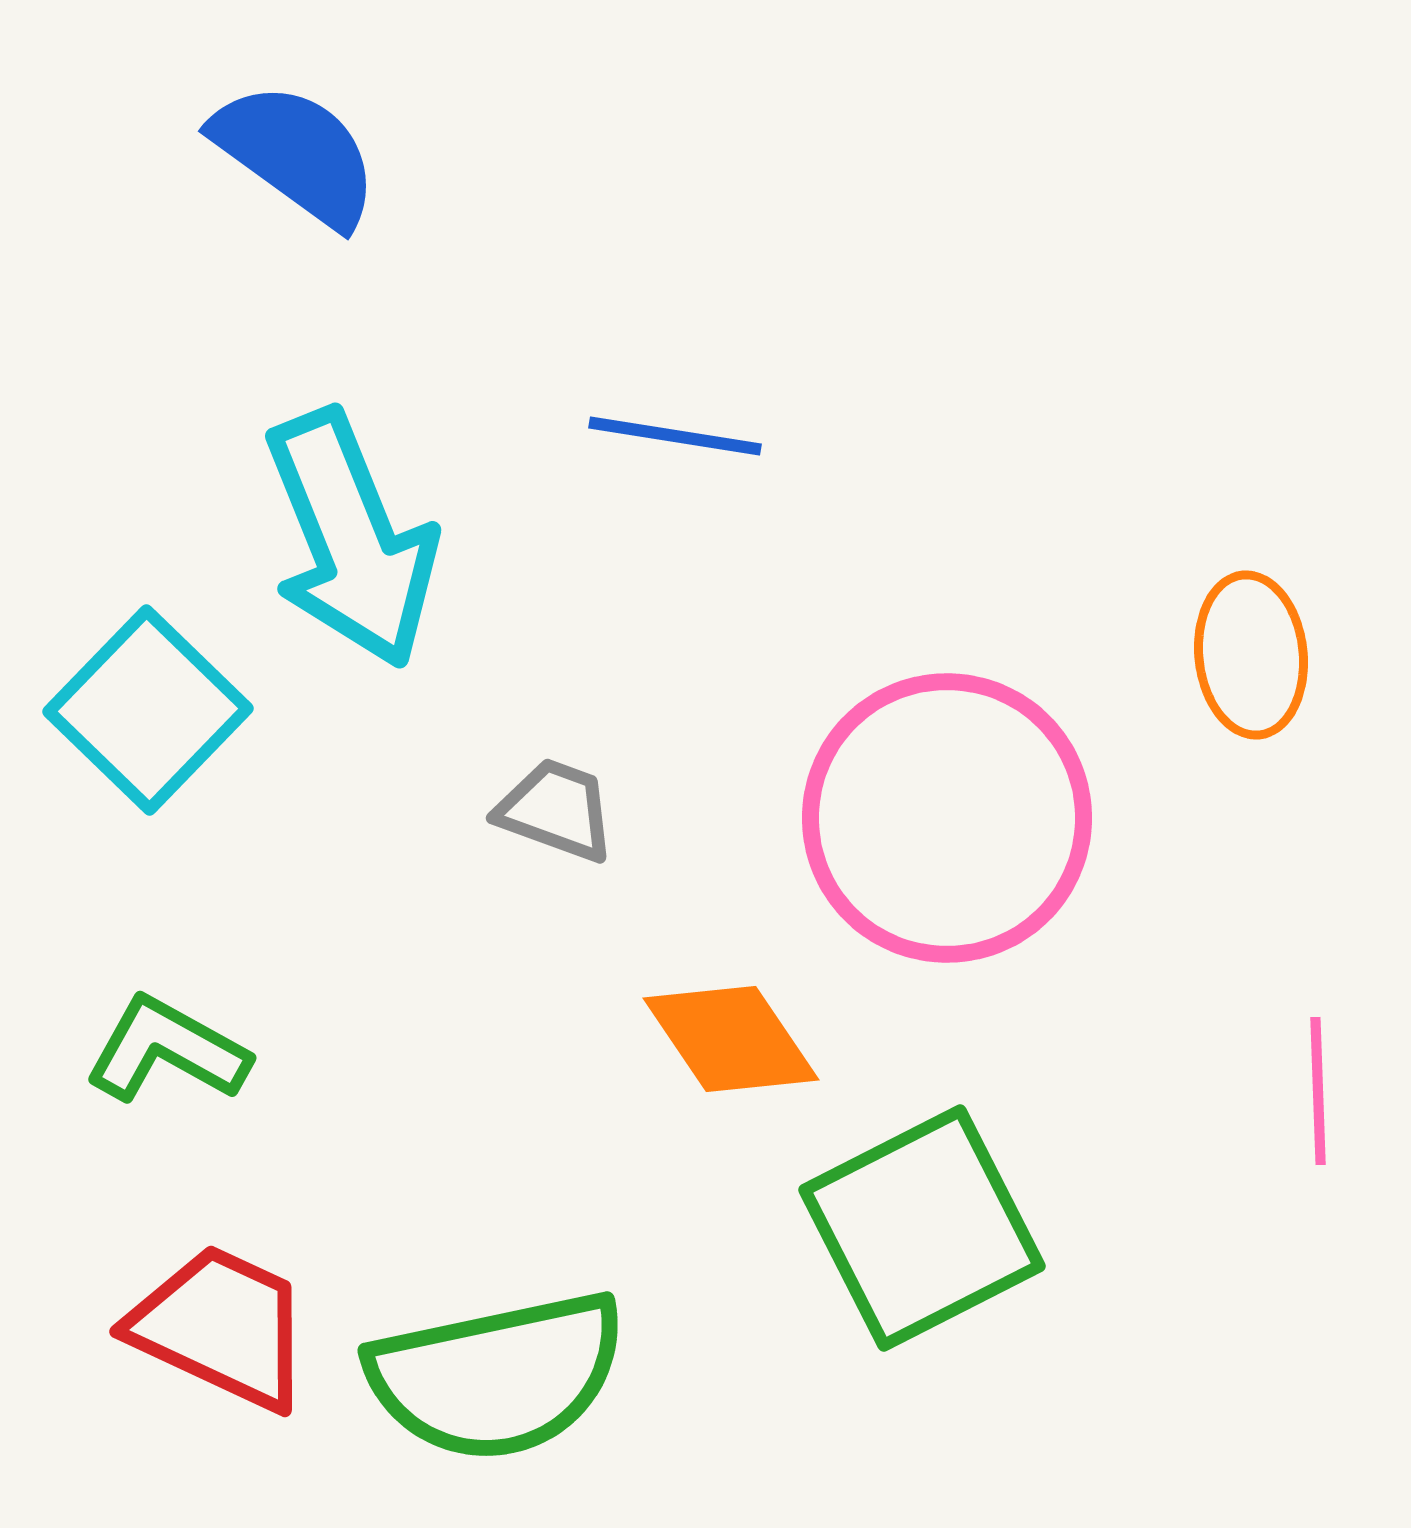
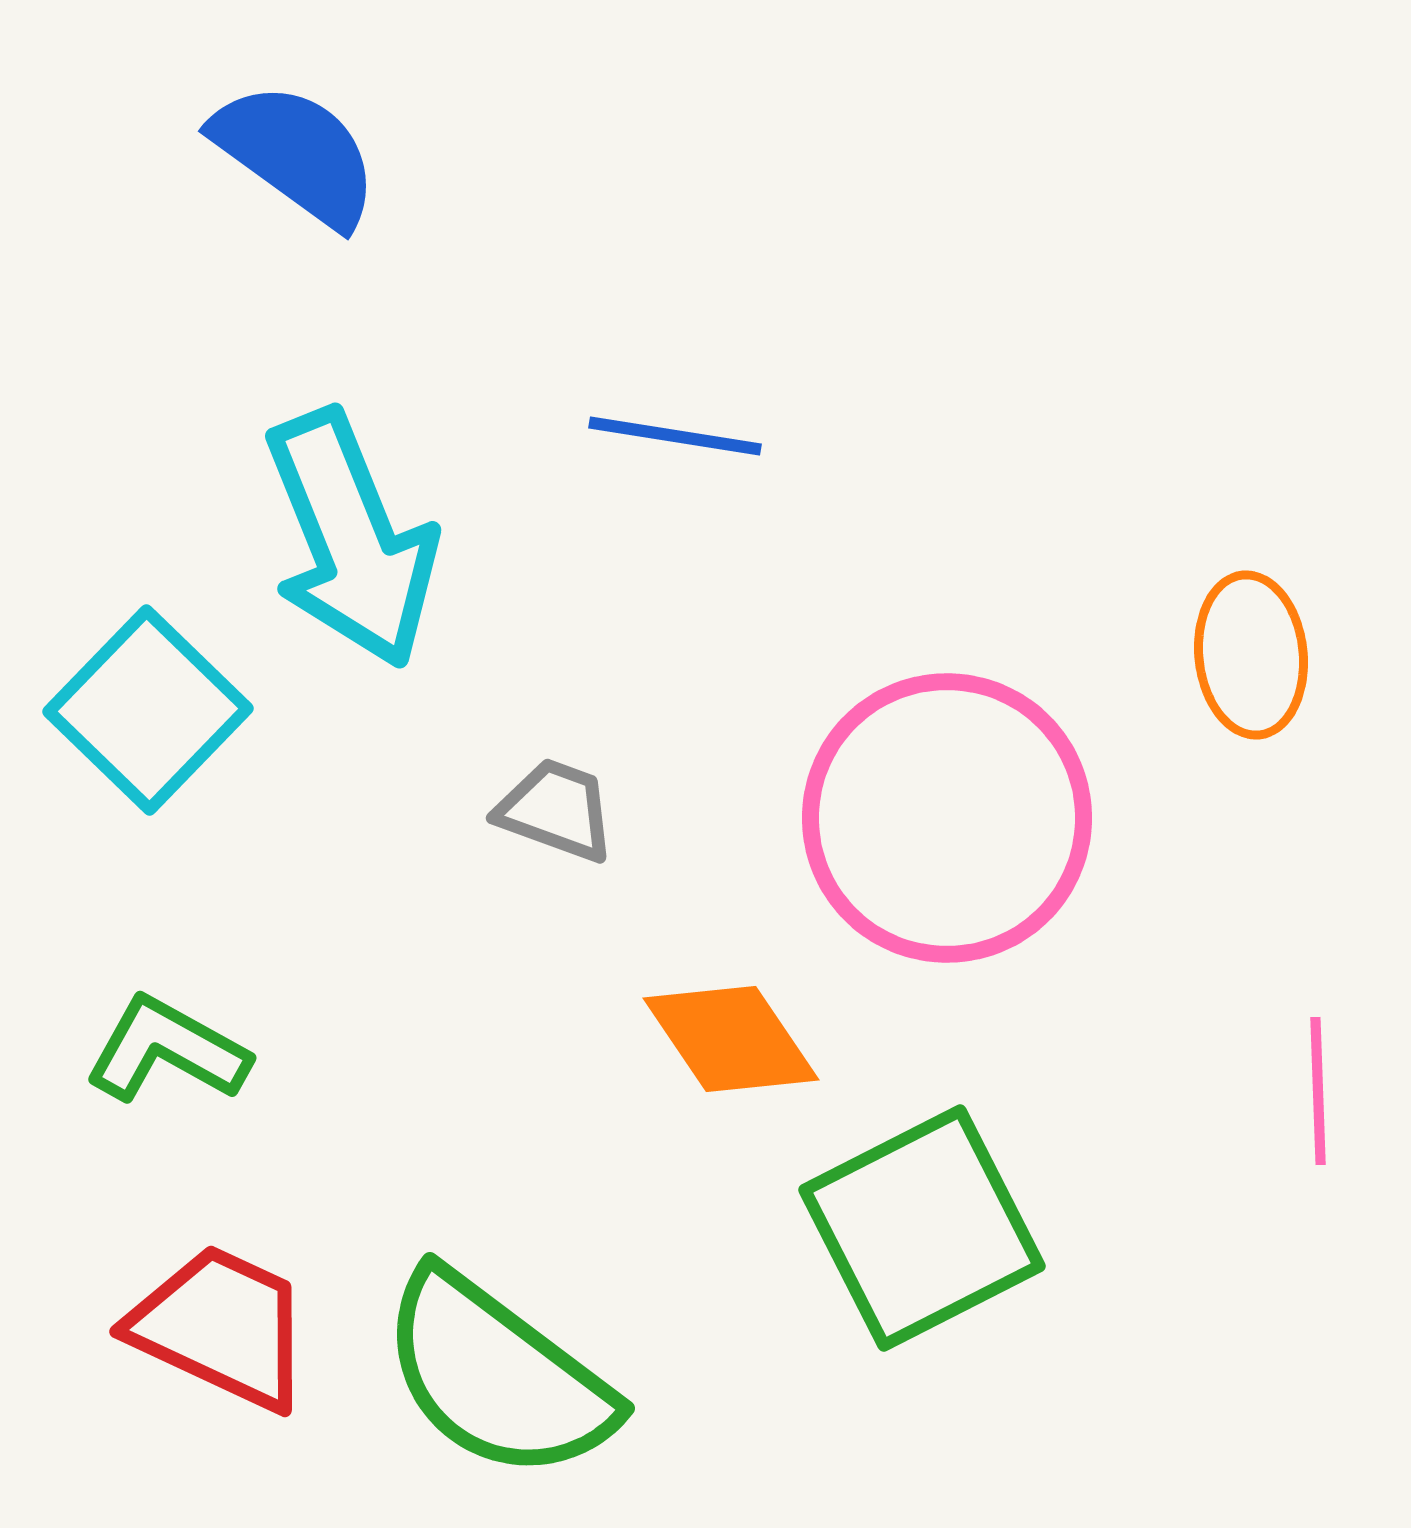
green semicircle: rotated 49 degrees clockwise
